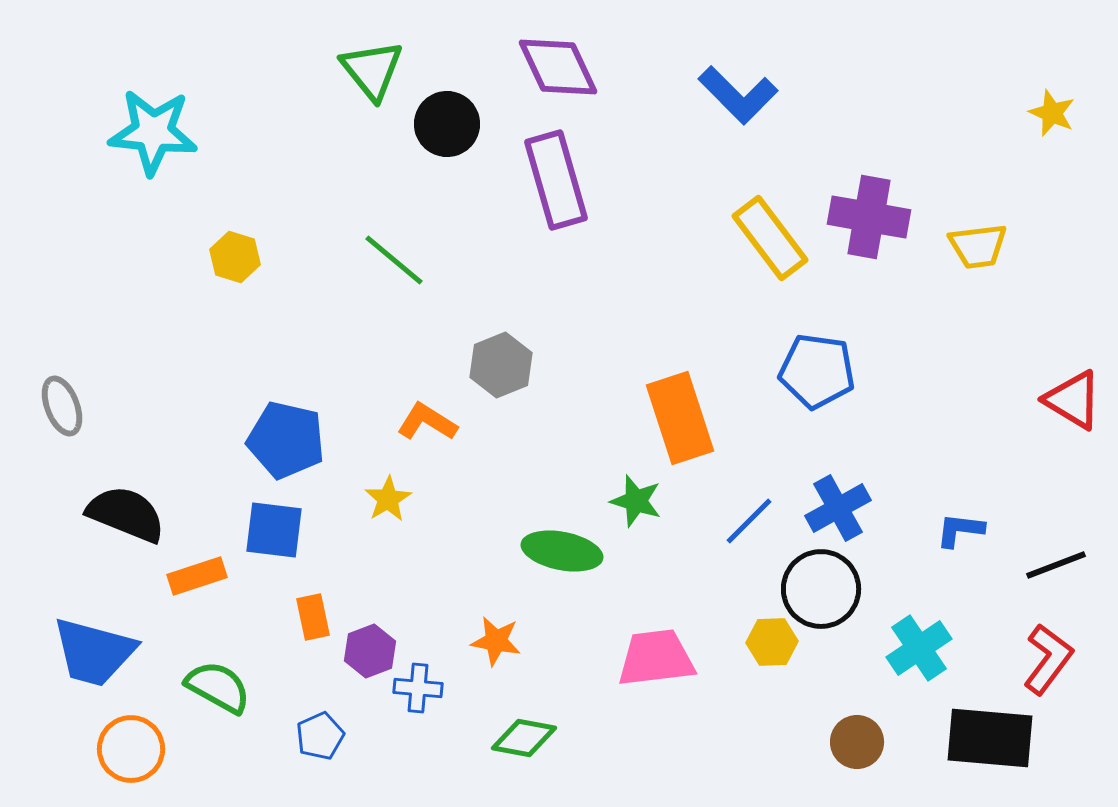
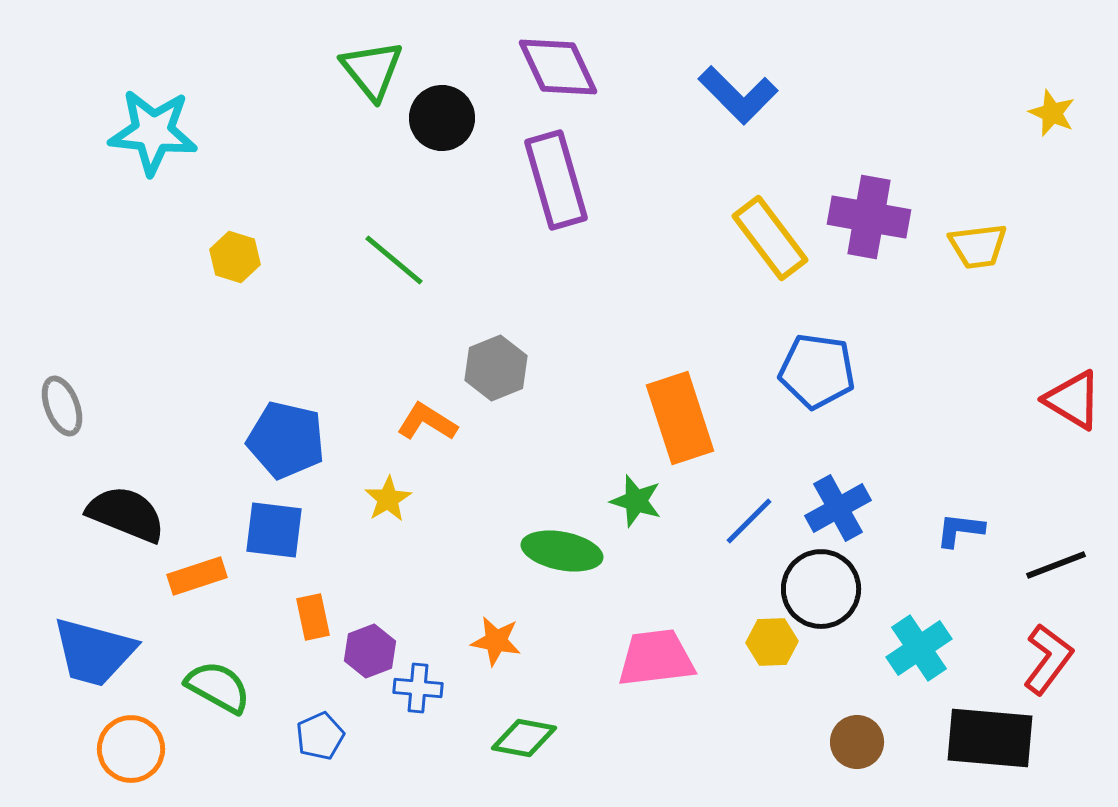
black circle at (447, 124): moved 5 px left, 6 px up
gray hexagon at (501, 365): moved 5 px left, 3 px down
